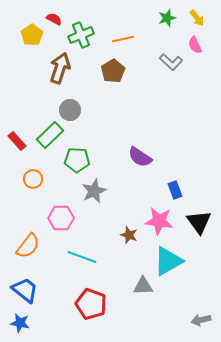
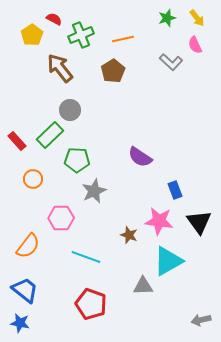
brown arrow: rotated 56 degrees counterclockwise
cyan line: moved 4 px right
